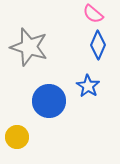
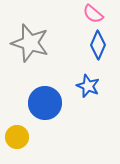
gray star: moved 1 px right, 4 px up
blue star: rotated 10 degrees counterclockwise
blue circle: moved 4 px left, 2 px down
